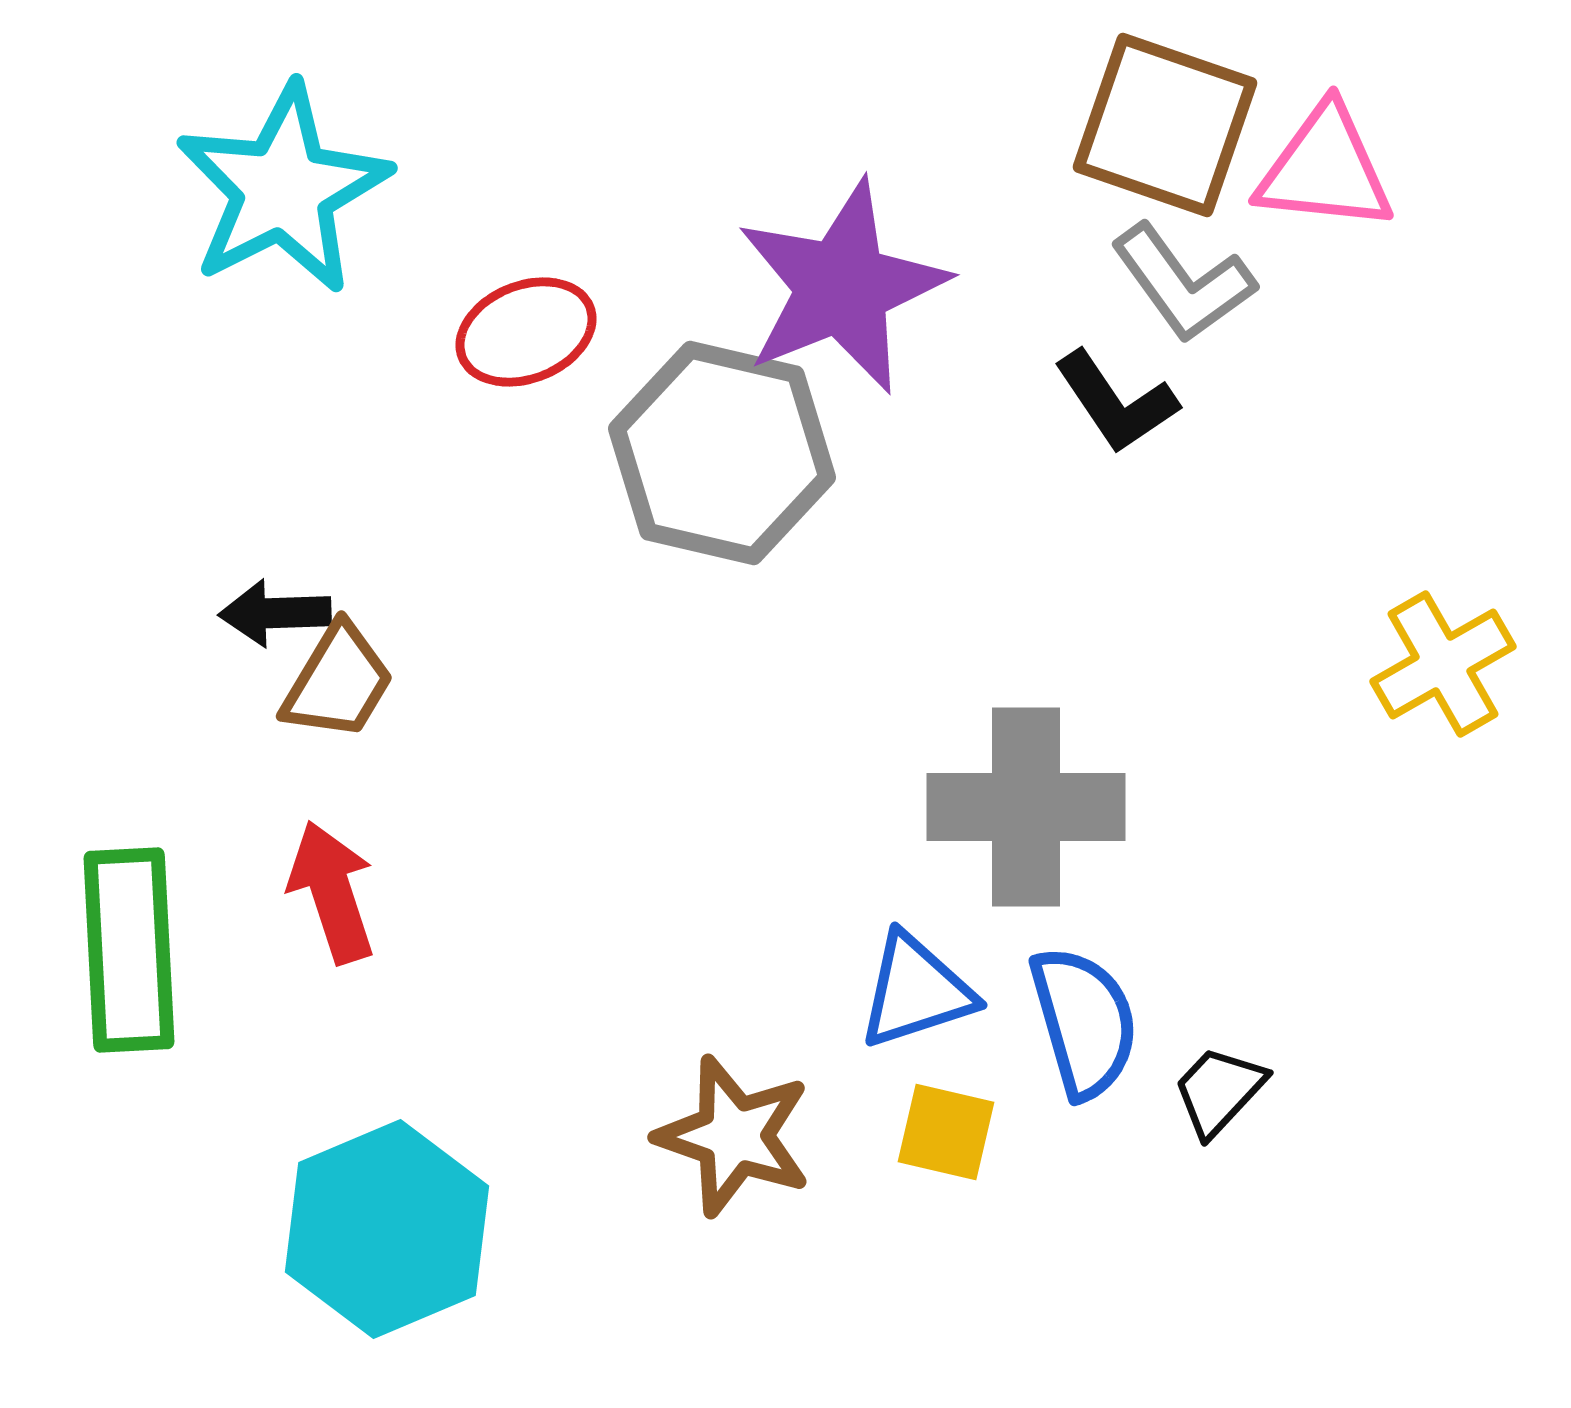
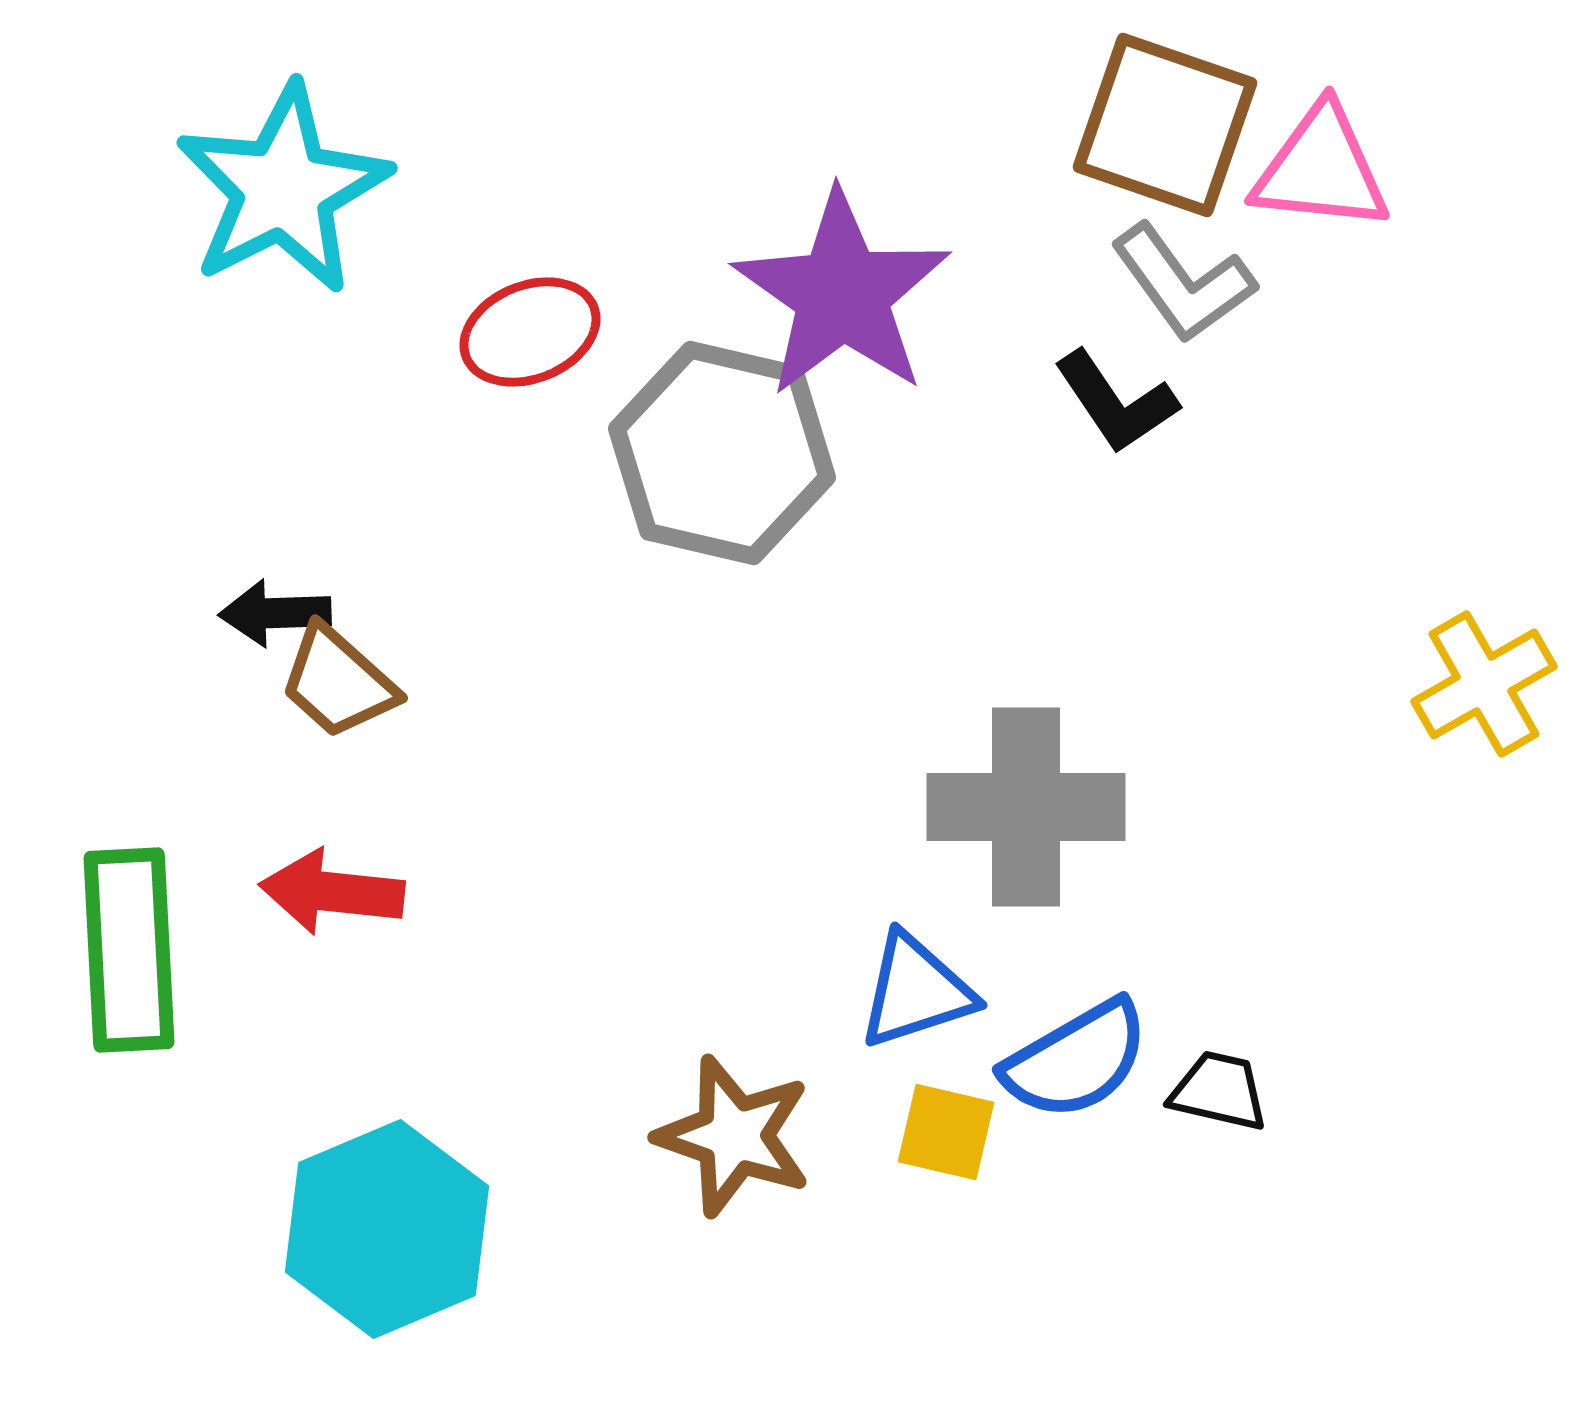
pink triangle: moved 4 px left
purple star: moved 7 px down; rotated 15 degrees counterclockwise
red ellipse: moved 4 px right
yellow cross: moved 41 px right, 20 px down
brown trapezoid: rotated 101 degrees clockwise
red arrow: rotated 66 degrees counterclockwise
blue semicircle: moved 8 px left, 38 px down; rotated 76 degrees clockwise
black trapezoid: rotated 60 degrees clockwise
